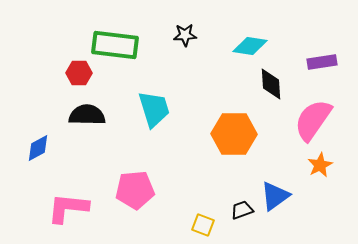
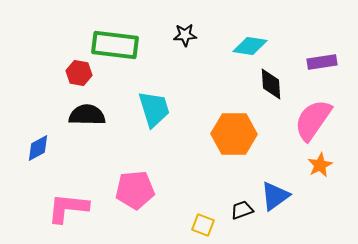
red hexagon: rotated 10 degrees clockwise
